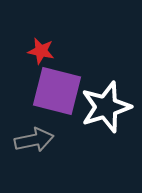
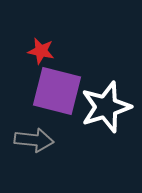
gray arrow: rotated 18 degrees clockwise
